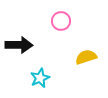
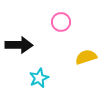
pink circle: moved 1 px down
cyan star: moved 1 px left
